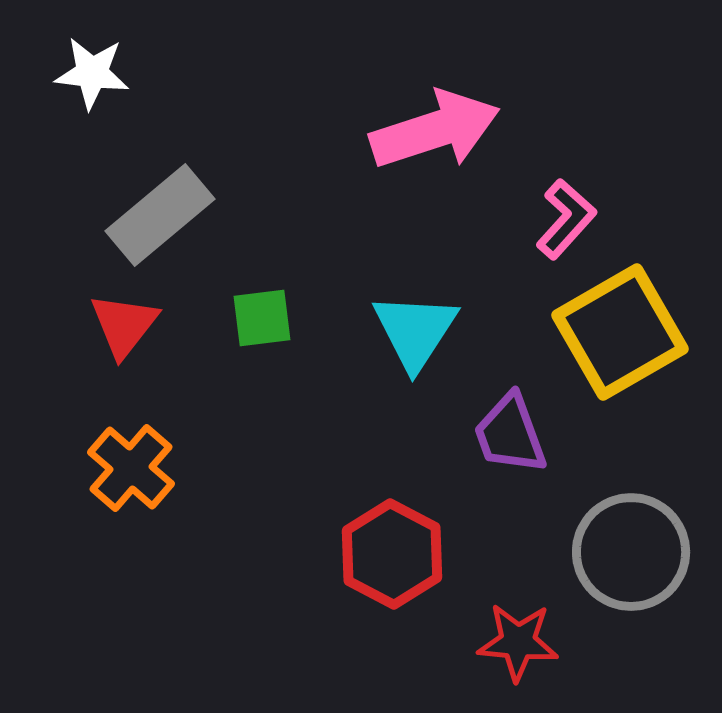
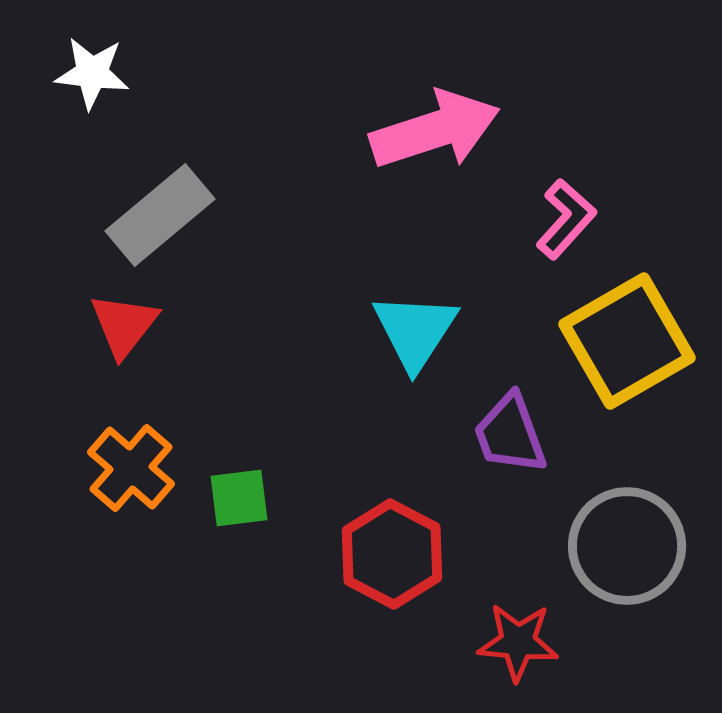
green square: moved 23 px left, 180 px down
yellow square: moved 7 px right, 9 px down
gray circle: moved 4 px left, 6 px up
